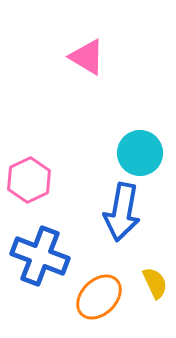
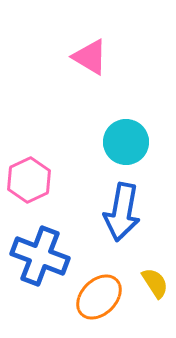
pink triangle: moved 3 px right
cyan circle: moved 14 px left, 11 px up
yellow semicircle: rotated 8 degrees counterclockwise
